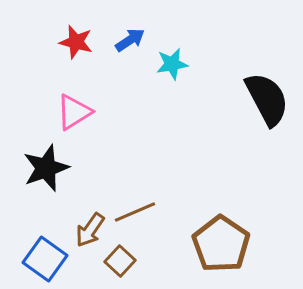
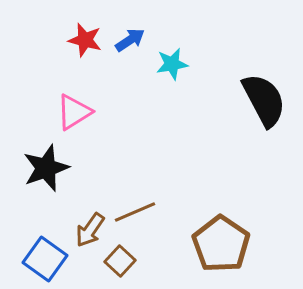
red star: moved 9 px right, 2 px up
black semicircle: moved 3 px left, 1 px down
